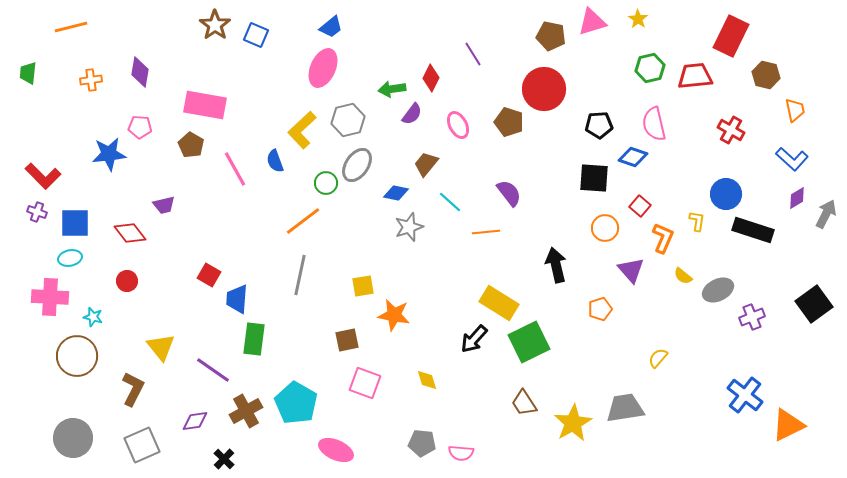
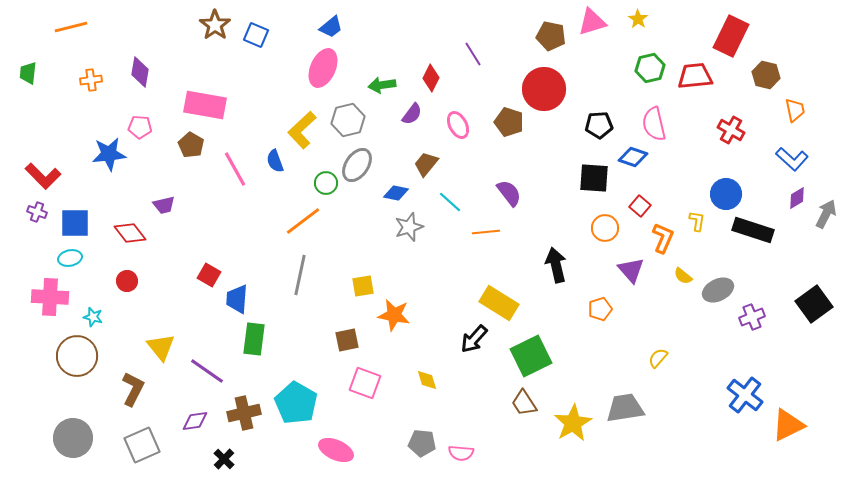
green arrow at (392, 89): moved 10 px left, 4 px up
green square at (529, 342): moved 2 px right, 14 px down
purple line at (213, 370): moved 6 px left, 1 px down
brown cross at (246, 411): moved 2 px left, 2 px down; rotated 16 degrees clockwise
